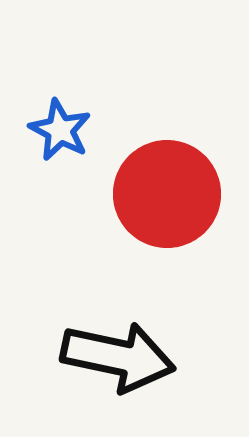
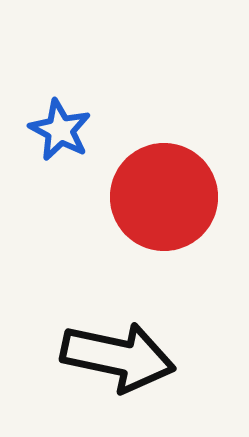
red circle: moved 3 px left, 3 px down
